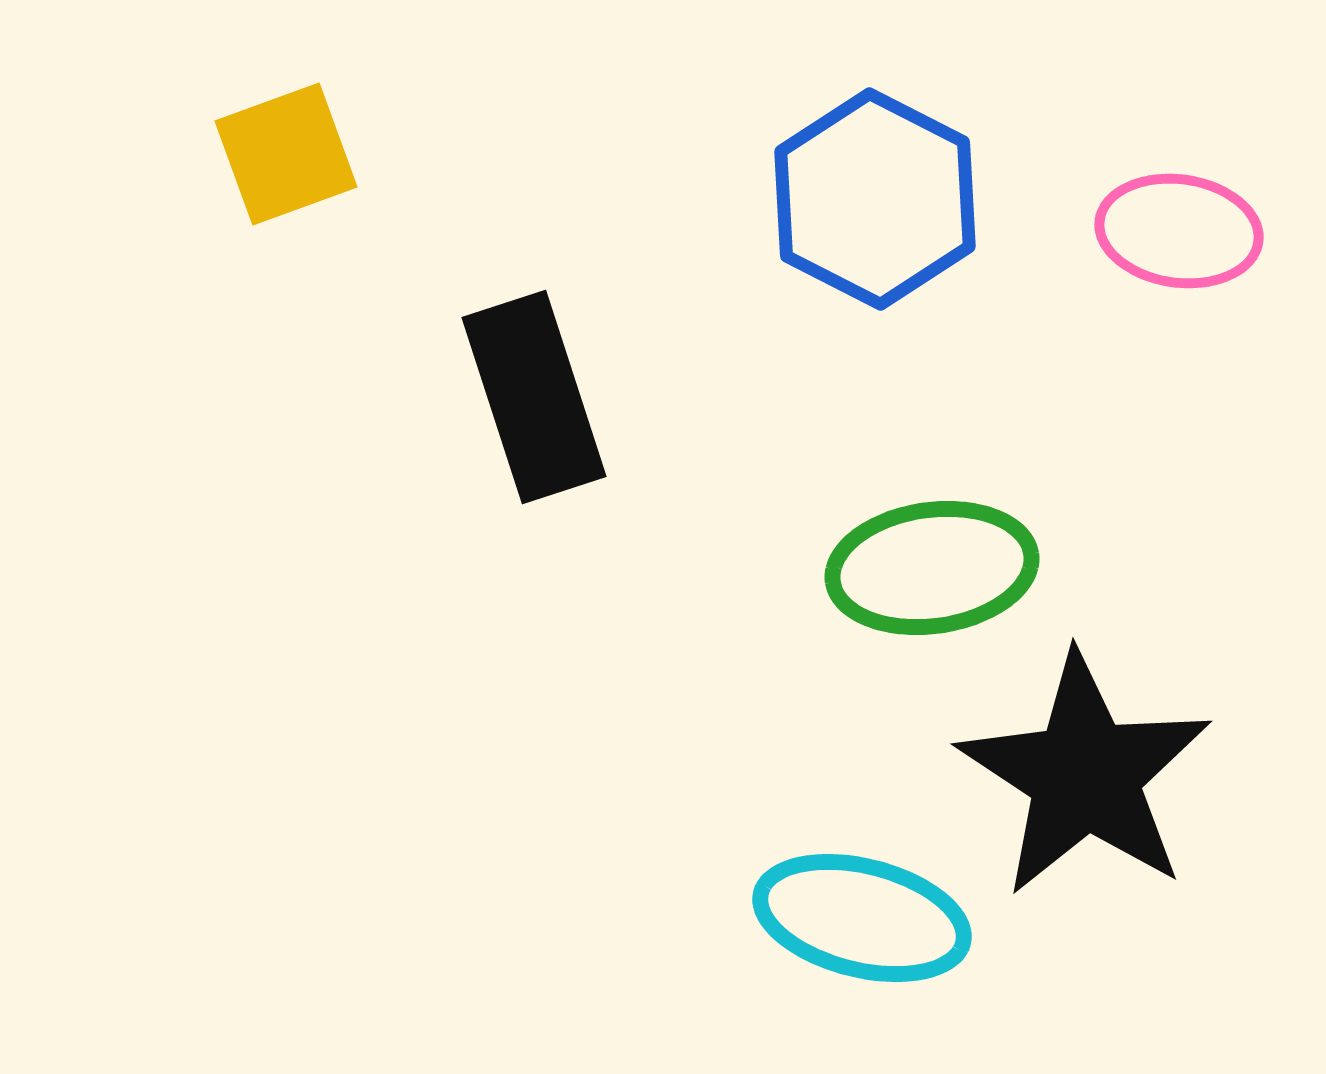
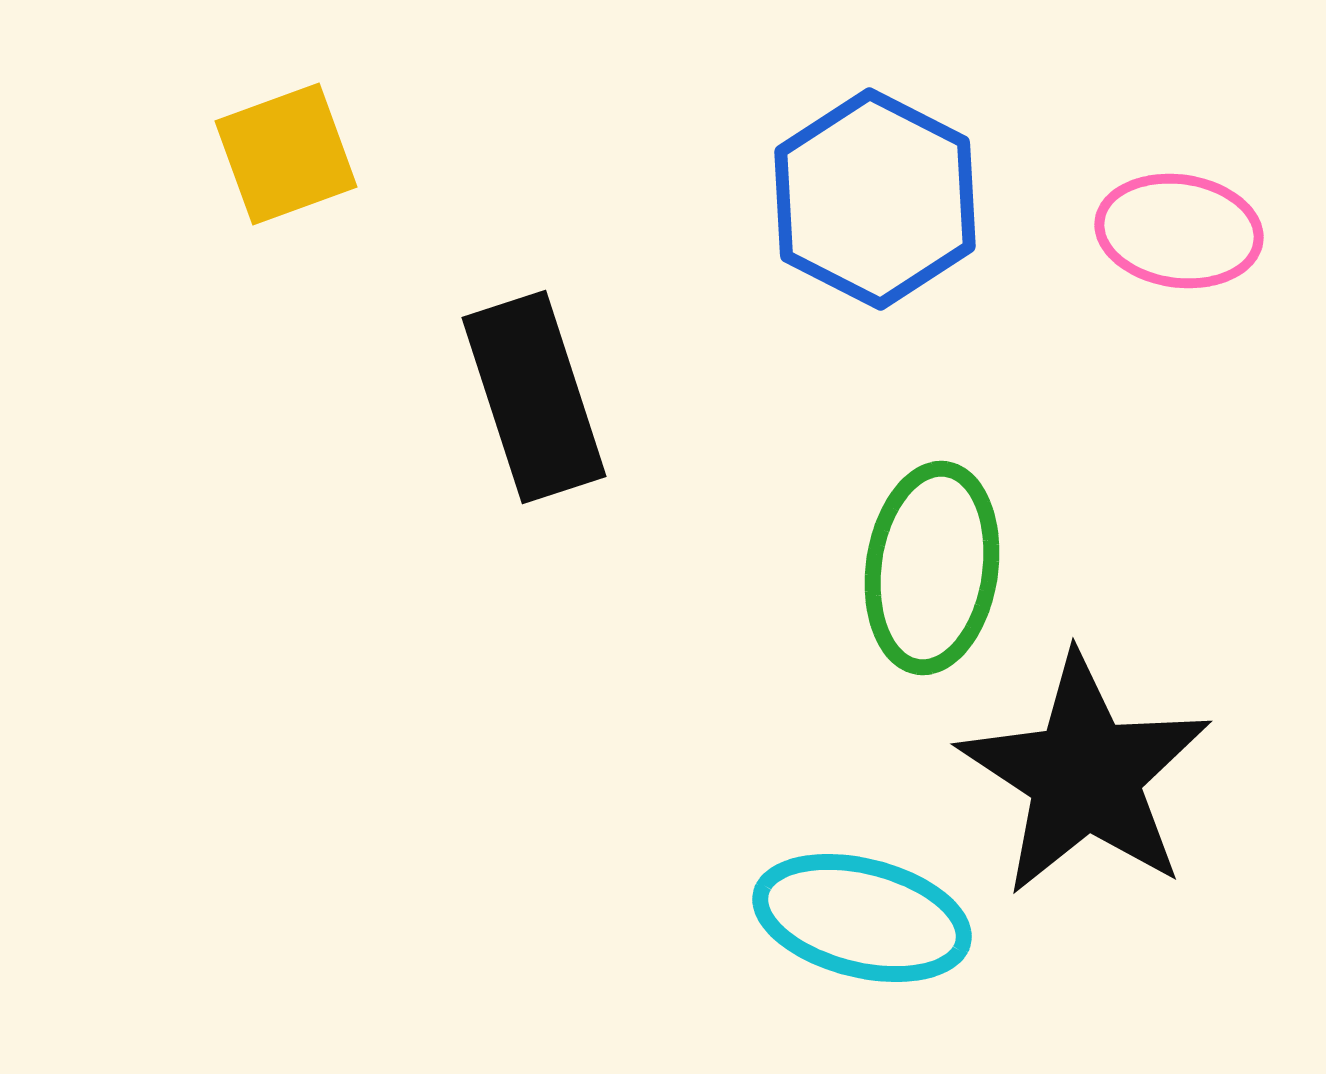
green ellipse: rotated 74 degrees counterclockwise
